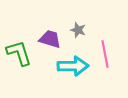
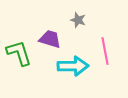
gray star: moved 10 px up
pink line: moved 3 px up
